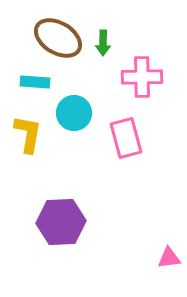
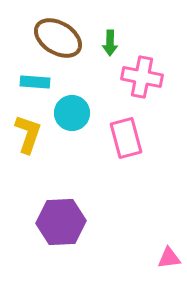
green arrow: moved 7 px right
pink cross: rotated 12 degrees clockwise
cyan circle: moved 2 px left
yellow L-shape: rotated 9 degrees clockwise
